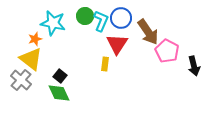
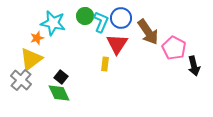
cyan L-shape: moved 1 px down
orange star: moved 2 px right, 1 px up
pink pentagon: moved 7 px right, 3 px up
yellow triangle: rotated 45 degrees clockwise
black square: moved 1 px right, 1 px down
